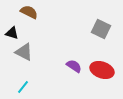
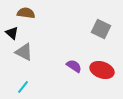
brown semicircle: moved 3 px left, 1 px down; rotated 18 degrees counterclockwise
black triangle: rotated 24 degrees clockwise
